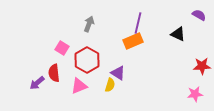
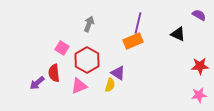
red star: moved 2 px left
pink star: moved 4 px right, 1 px down
